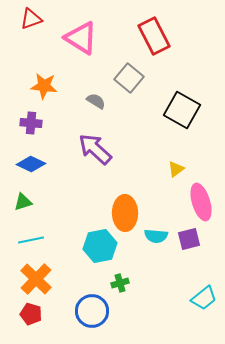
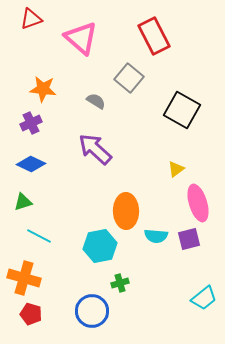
pink triangle: rotated 9 degrees clockwise
orange star: moved 1 px left, 3 px down
purple cross: rotated 30 degrees counterclockwise
pink ellipse: moved 3 px left, 1 px down
orange ellipse: moved 1 px right, 2 px up
cyan line: moved 8 px right, 4 px up; rotated 40 degrees clockwise
orange cross: moved 12 px left, 1 px up; rotated 28 degrees counterclockwise
